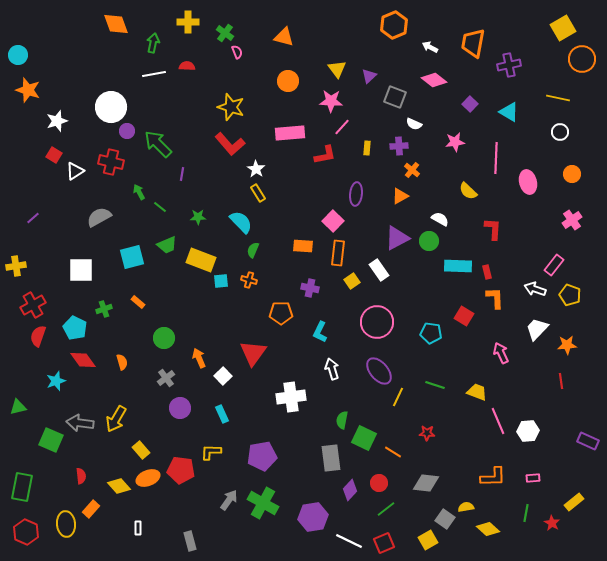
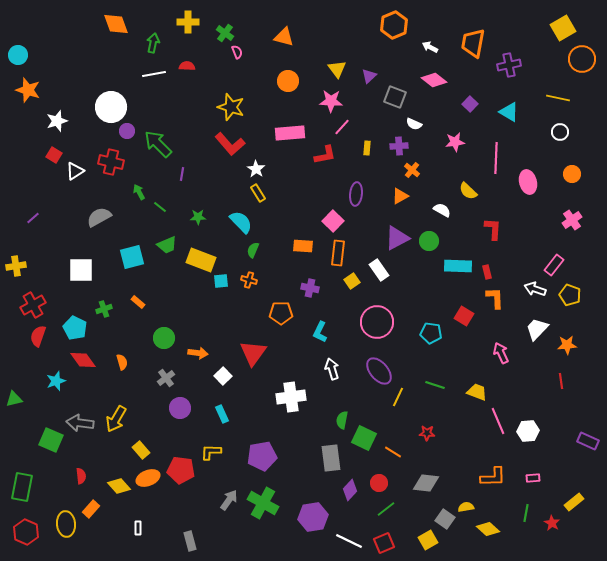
white semicircle at (440, 219): moved 2 px right, 9 px up
orange arrow at (199, 358): moved 1 px left, 5 px up; rotated 120 degrees clockwise
green triangle at (18, 407): moved 4 px left, 8 px up
